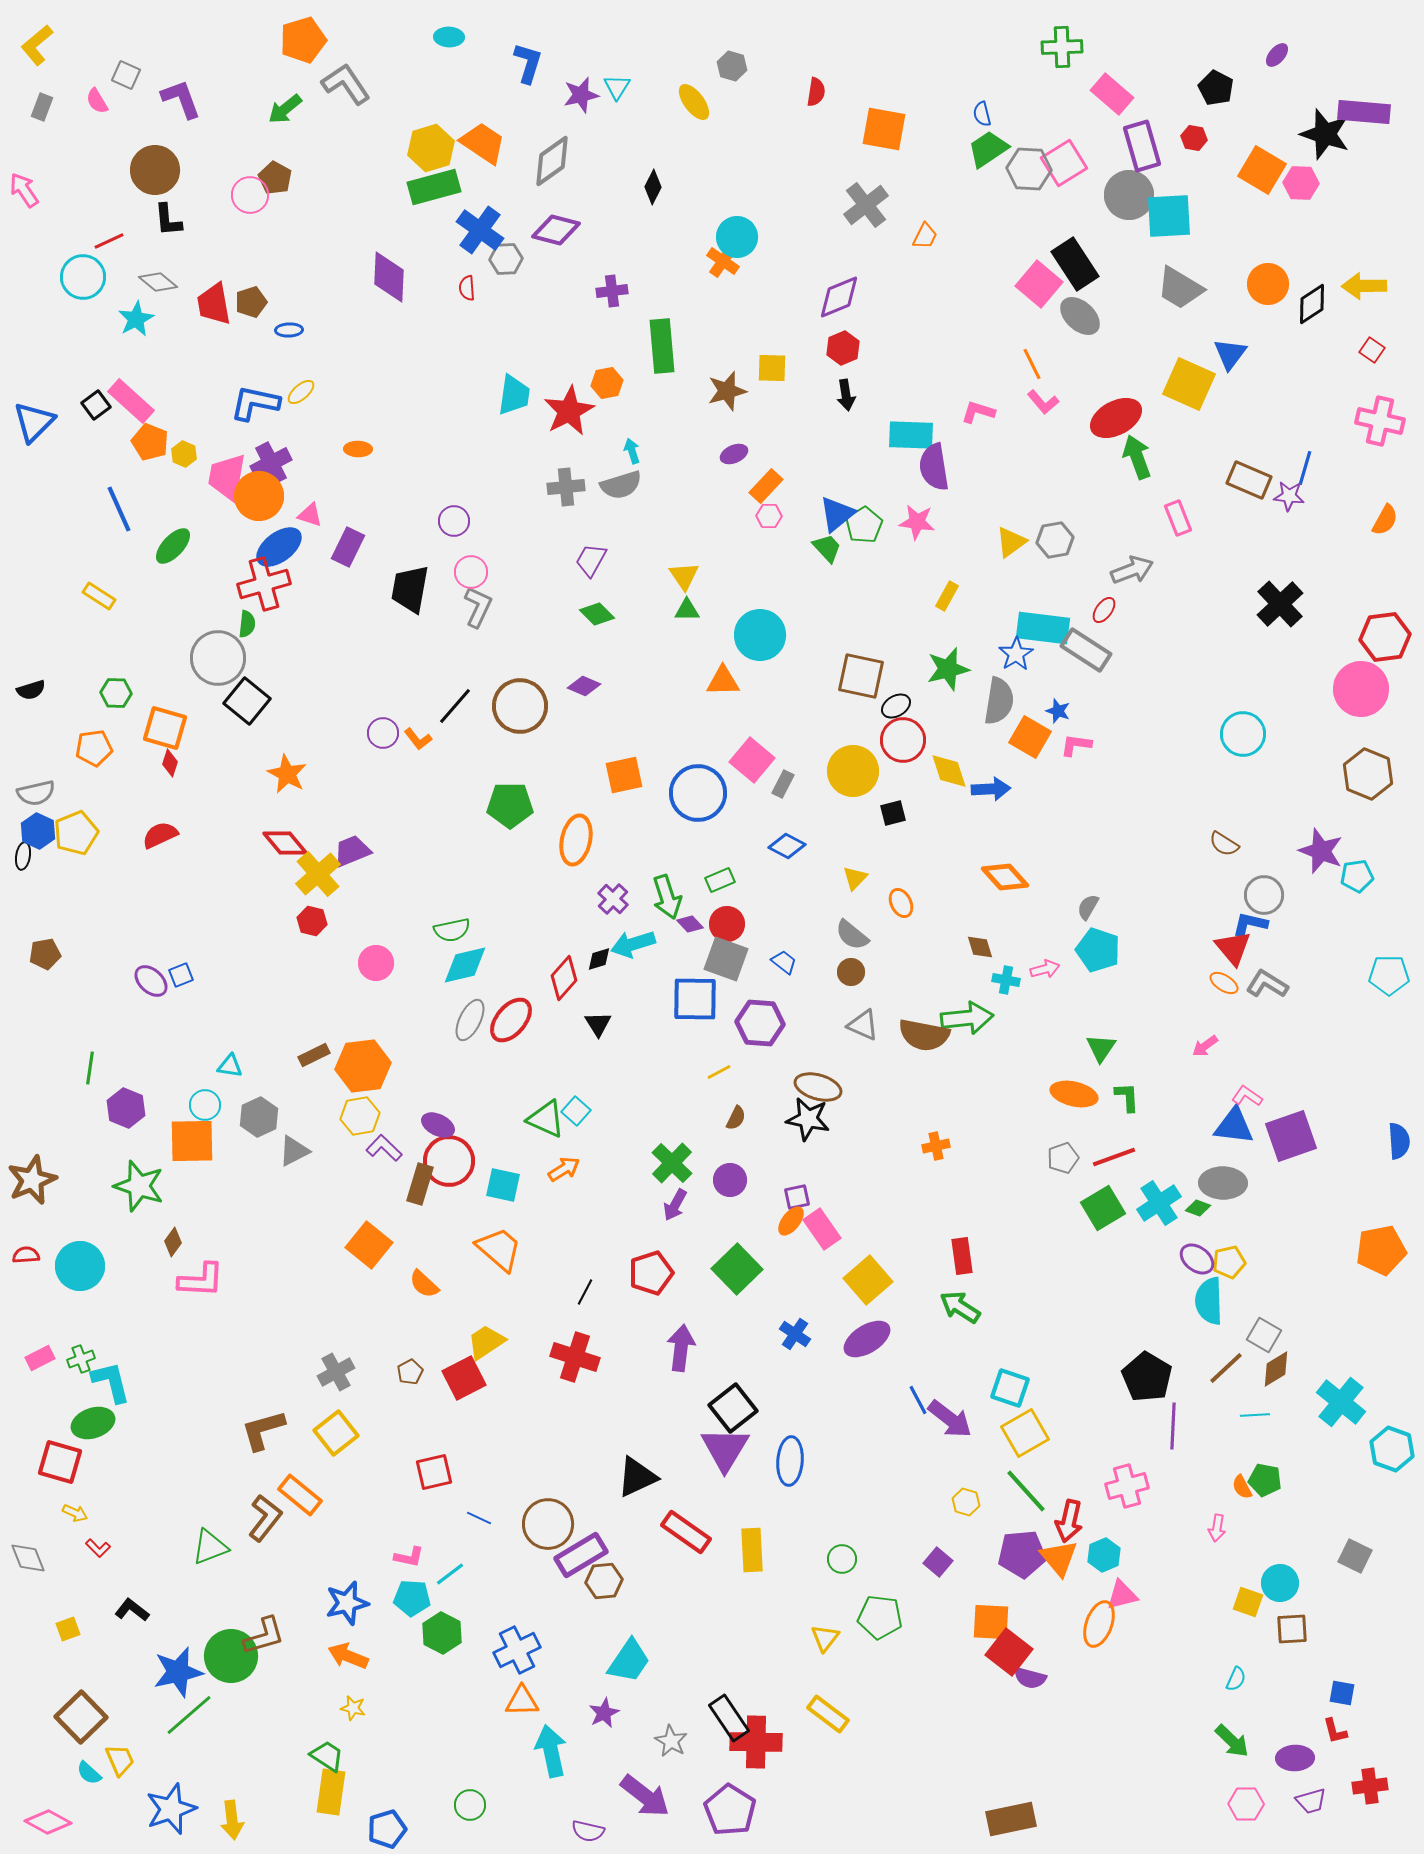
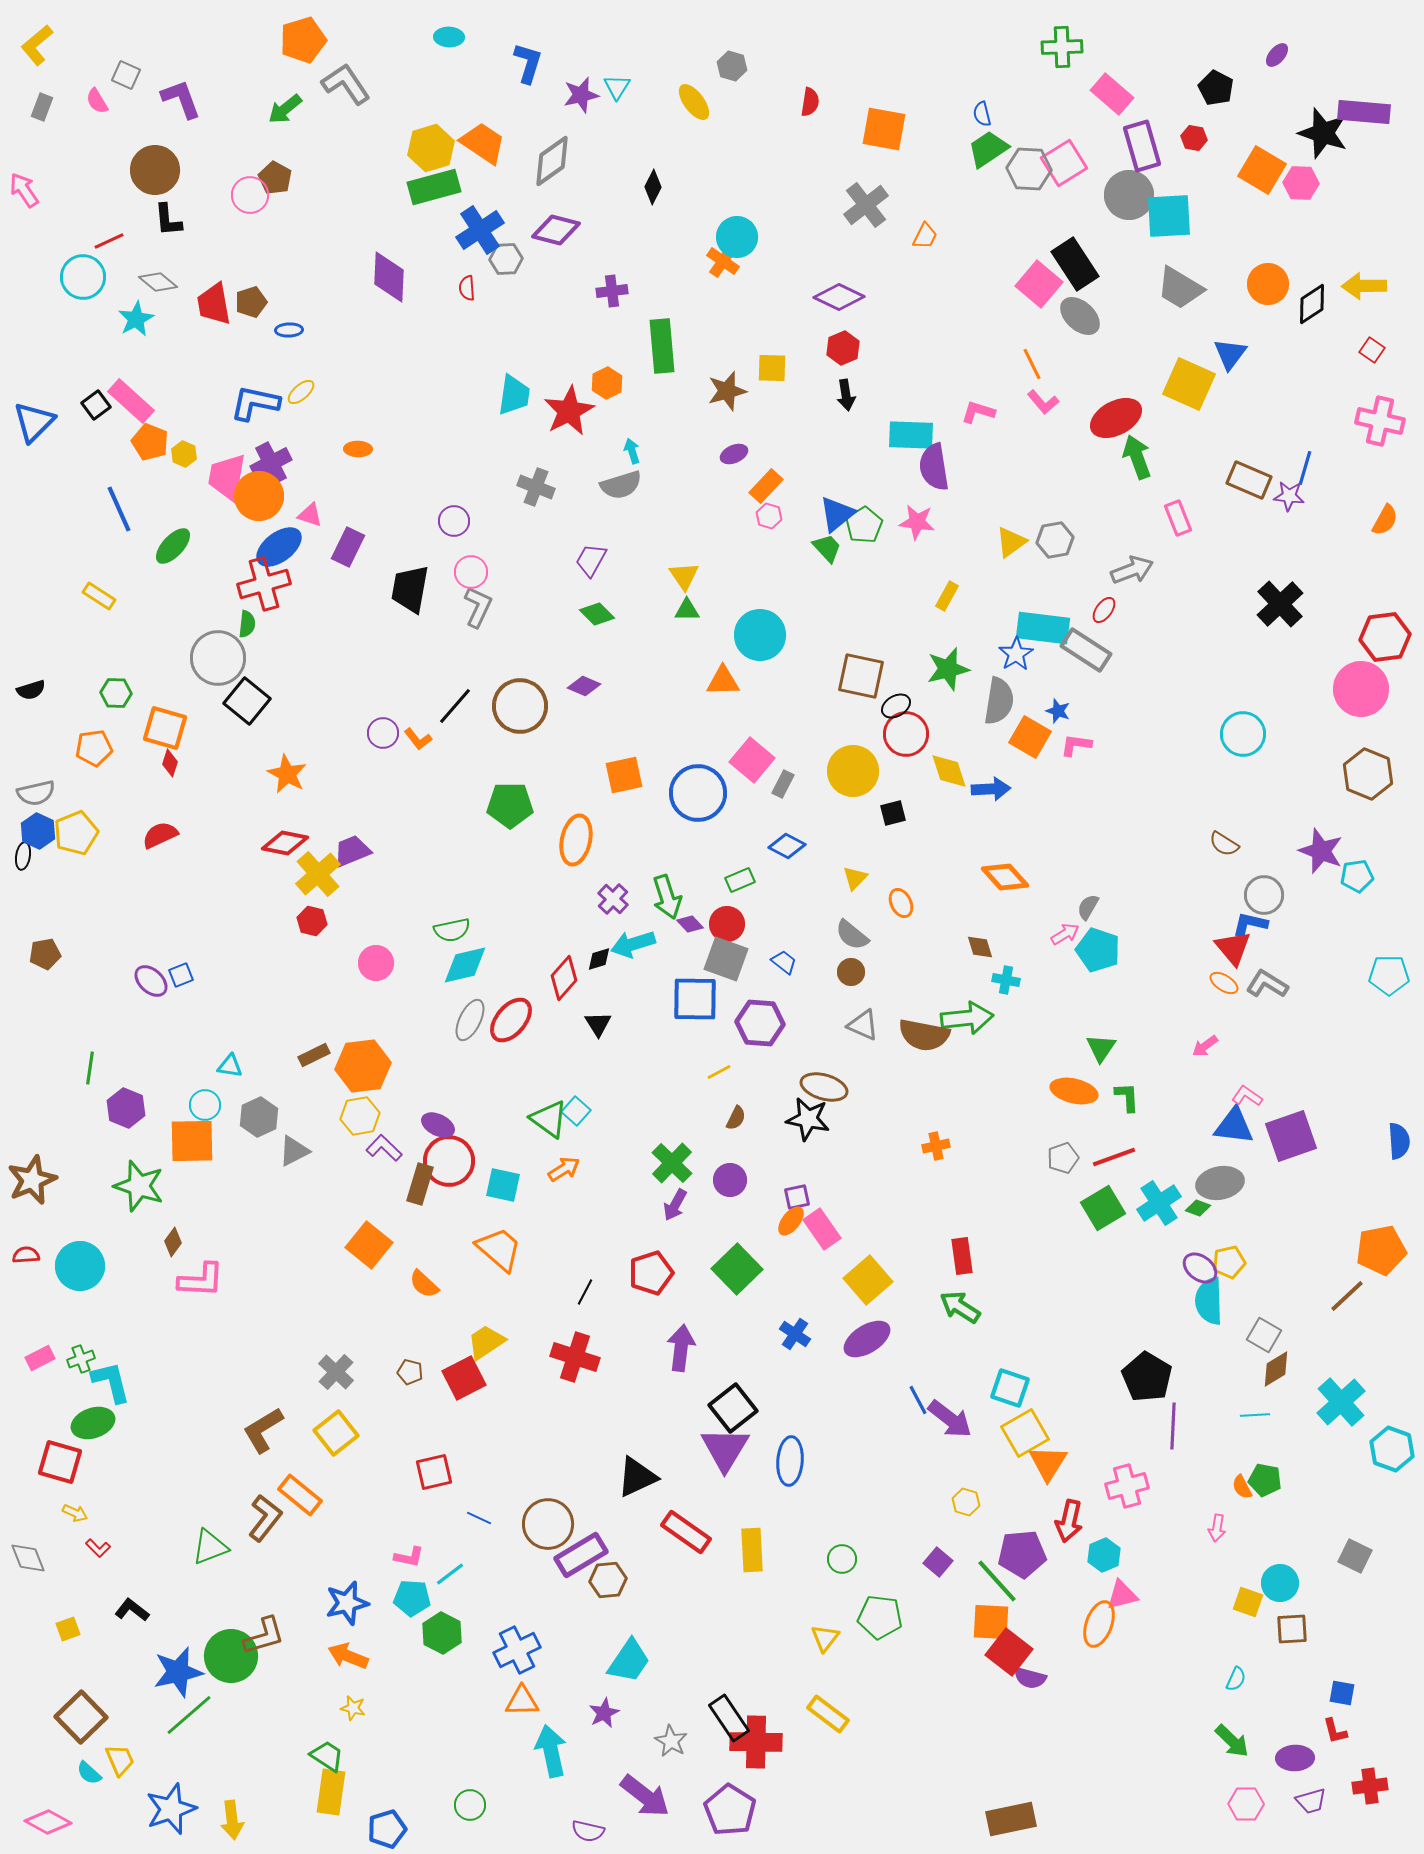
red semicircle at (816, 92): moved 6 px left, 10 px down
black star at (1325, 134): moved 2 px left, 1 px up
blue cross at (480, 230): rotated 21 degrees clockwise
purple diamond at (839, 297): rotated 48 degrees clockwise
orange hexagon at (607, 383): rotated 16 degrees counterclockwise
gray cross at (566, 487): moved 30 px left; rotated 27 degrees clockwise
pink hexagon at (769, 516): rotated 15 degrees clockwise
red circle at (903, 740): moved 3 px right, 6 px up
red diamond at (285, 843): rotated 39 degrees counterclockwise
green rectangle at (720, 880): moved 20 px right
pink arrow at (1045, 969): moved 20 px right, 35 px up; rotated 16 degrees counterclockwise
brown ellipse at (818, 1087): moved 6 px right
orange ellipse at (1074, 1094): moved 3 px up
green triangle at (546, 1119): moved 3 px right; rotated 12 degrees clockwise
gray ellipse at (1223, 1183): moved 3 px left; rotated 12 degrees counterclockwise
purple ellipse at (1197, 1259): moved 3 px right, 9 px down
brown line at (1226, 1368): moved 121 px right, 72 px up
gray cross at (336, 1372): rotated 18 degrees counterclockwise
brown pentagon at (410, 1372): rotated 30 degrees counterclockwise
cyan cross at (1341, 1402): rotated 9 degrees clockwise
brown L-shape at (263, 1430): rotated 15 degrees counterclockwise
green line at (1026, 1491): moved 29 px left, 90 px down
orange triangle at (1059, 1558): moved 11 px left, 95 px up; rotated 12 degrees clockwise
brown hexagon at (604, 1581): moved 4 px right, 1 px up
